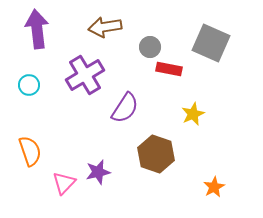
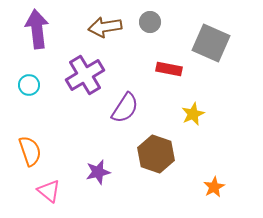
gray circle: moved 25 px up
pink triangle: moved 15 px left, 8 px down; rotated 35 degrees counterclockwise
